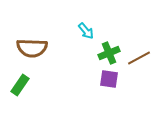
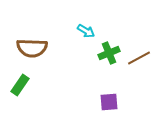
cyan arrow: rotated 18 degrees counterclockwise
purple square: moved 23 px down; rotated 12 degrees counterclockwise
